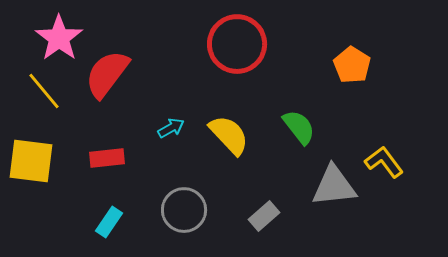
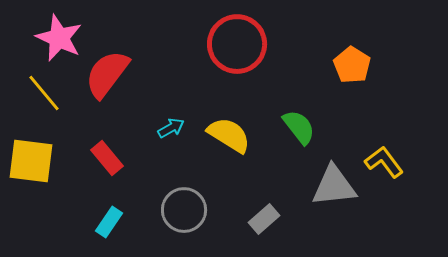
pink star: rotated 12 degrees counterclockwise
yellow line: moved 2 px down
yellow semicircle: rotated 15 degrees counterclockwise
red rectangle: rotated 56 degrees clockwise
gray rectangle: moved 3 px down
